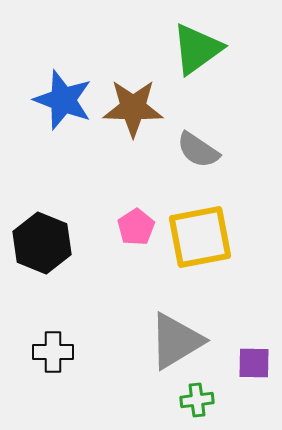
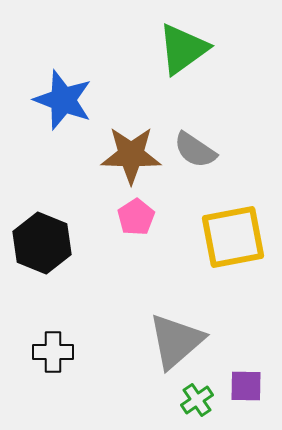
green triangle: moved 14 px left
brown star: moved 2 px left, 47 px down
gray semicircle: moved 3 px left
pink pentagon: moved 10 px up
yellow square: moved 33 px right
gray triangle: rotated 10 degrees counterclockwise
purple square: moved 8 px left, 23 px down
green cross: rotated 28 degrees counterclockwise
